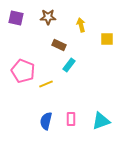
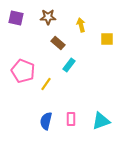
brown rectangle: moved 1 px left, 2 px up; rotated 16 degrees clockwise
yellow line: rotated 32 degrees counterclockwise
